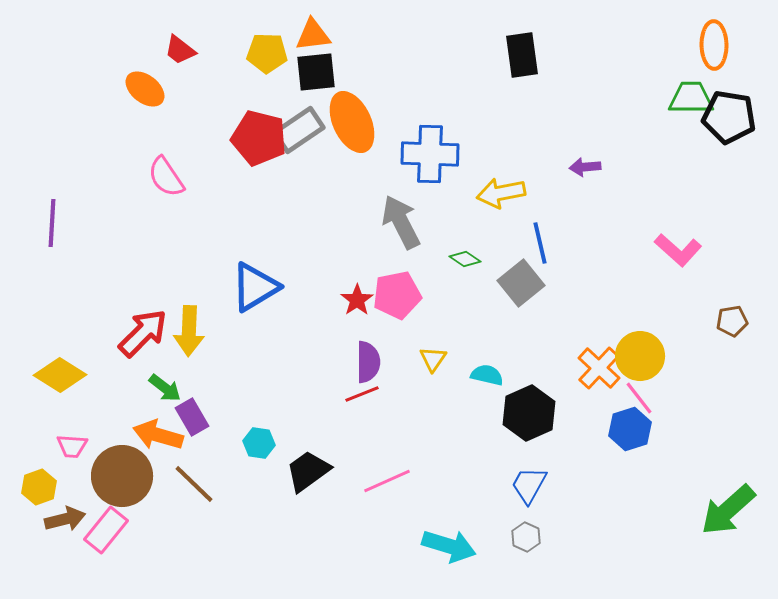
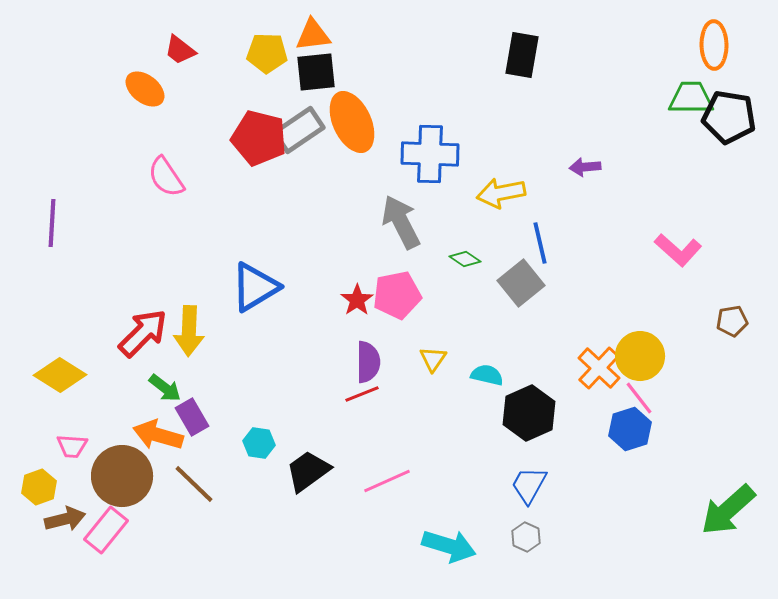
black rectangle at (522, 55): rotated 18 degrees clockwise
